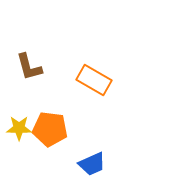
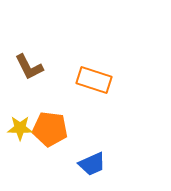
brown L-shape: rotated 12 degrees counterclockwise
orange rectangle: rotated 12 degrees counterclockwise
yellow star: moved 1 px right
